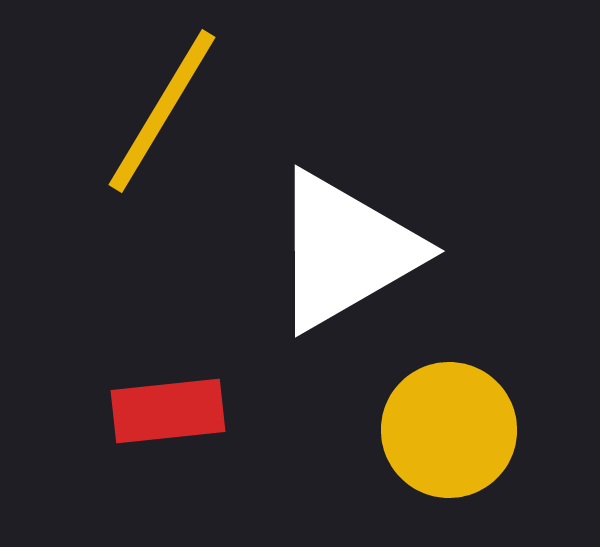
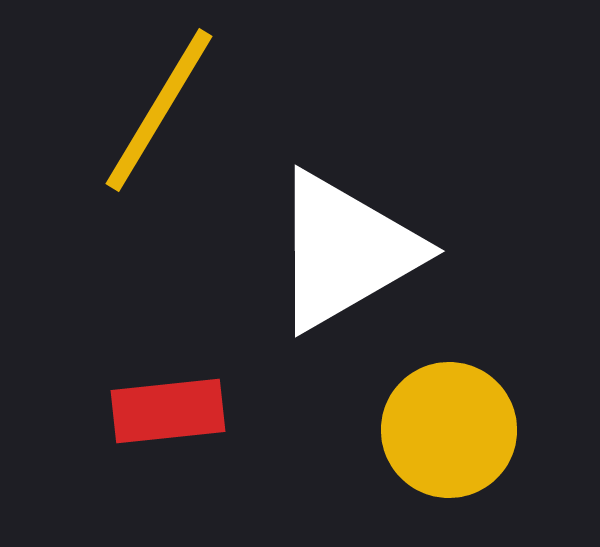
yellow line: moved 3 px left, 1 px up
